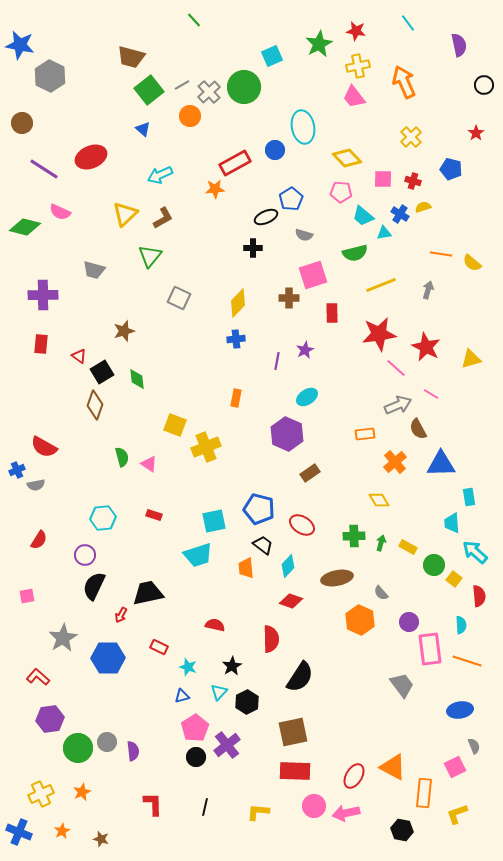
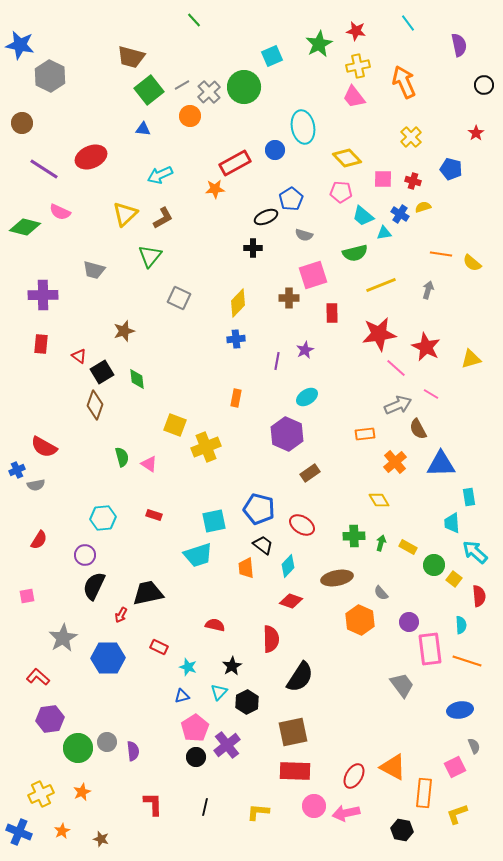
blue triangle at (143, 129): rotated 35 degrees counterclockwise
